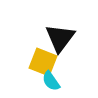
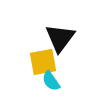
yellow square: rotated 32 degrees counterclockwise
